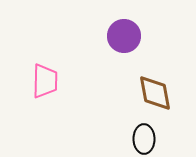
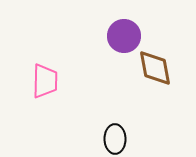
brown diamond: moved 25 px up
black ellipse: moved 29 px left
